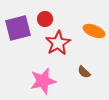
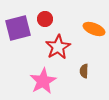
orange ellipse: moved 2 px up
red star: moved 4 px down
brown semicircle: moved 1 px up; rotated 48 degrees clockwise
pink star: rotated 16 degrees counterclockwise
